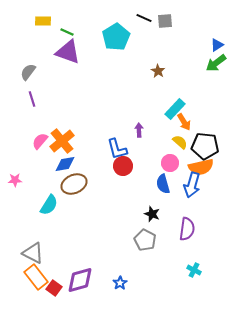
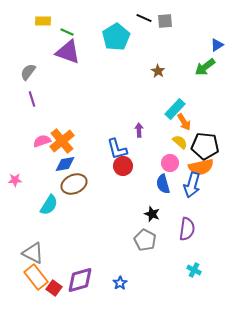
green arrow: moved 11 px left, 4 px down
pink semicircle: moved 2 px right; rotated 30 degrees clockwise
